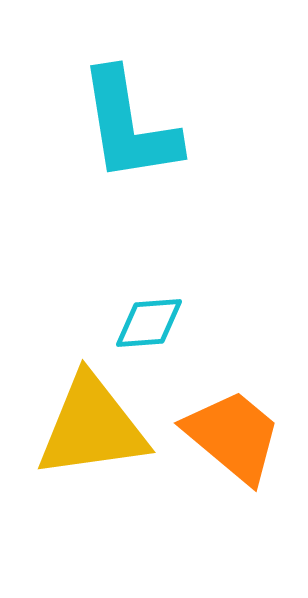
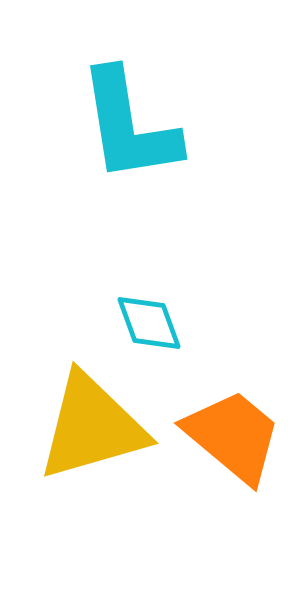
cyan diamond: rotated 74 degrees clockwise
yellow triangle: rotated 8 degrees counterclockwise
